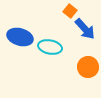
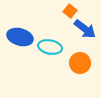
blue arrow: rotated 10 degrees counterclockwise
orange circle: moved 8 px left, 4 px up
